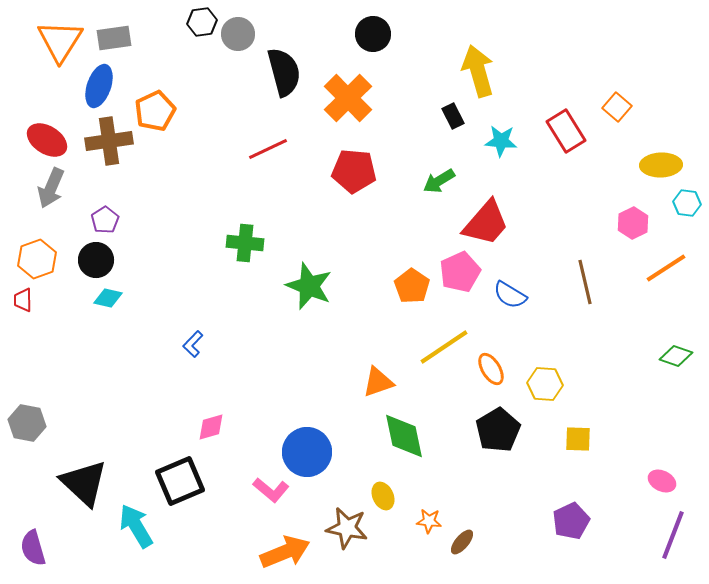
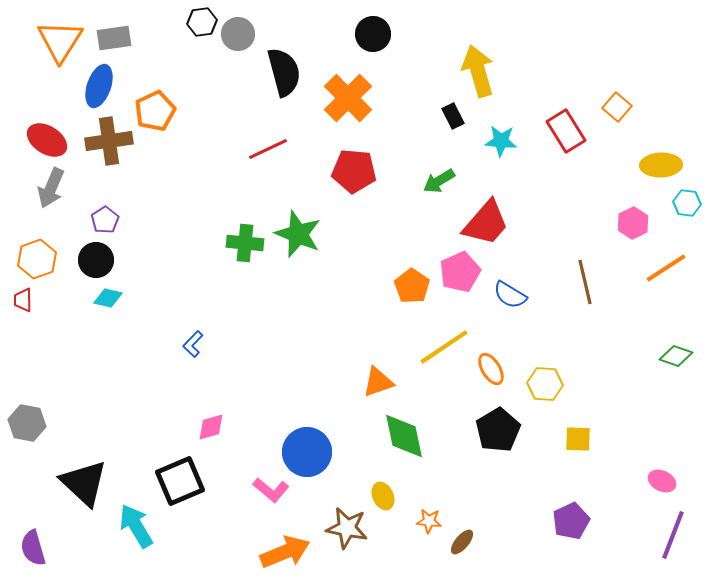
green star at (309, 286): moved 11 px left, 52 px up
